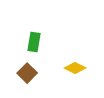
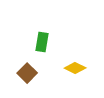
green rectangle: moved 8 px right
